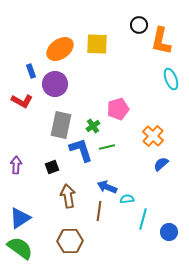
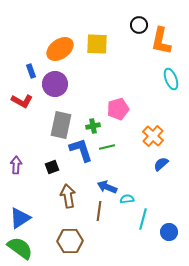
green cross: rotated 24 degrees clockwise
